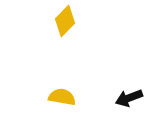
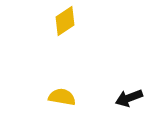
yellow diamond: rotated 12 degrees clockwise
